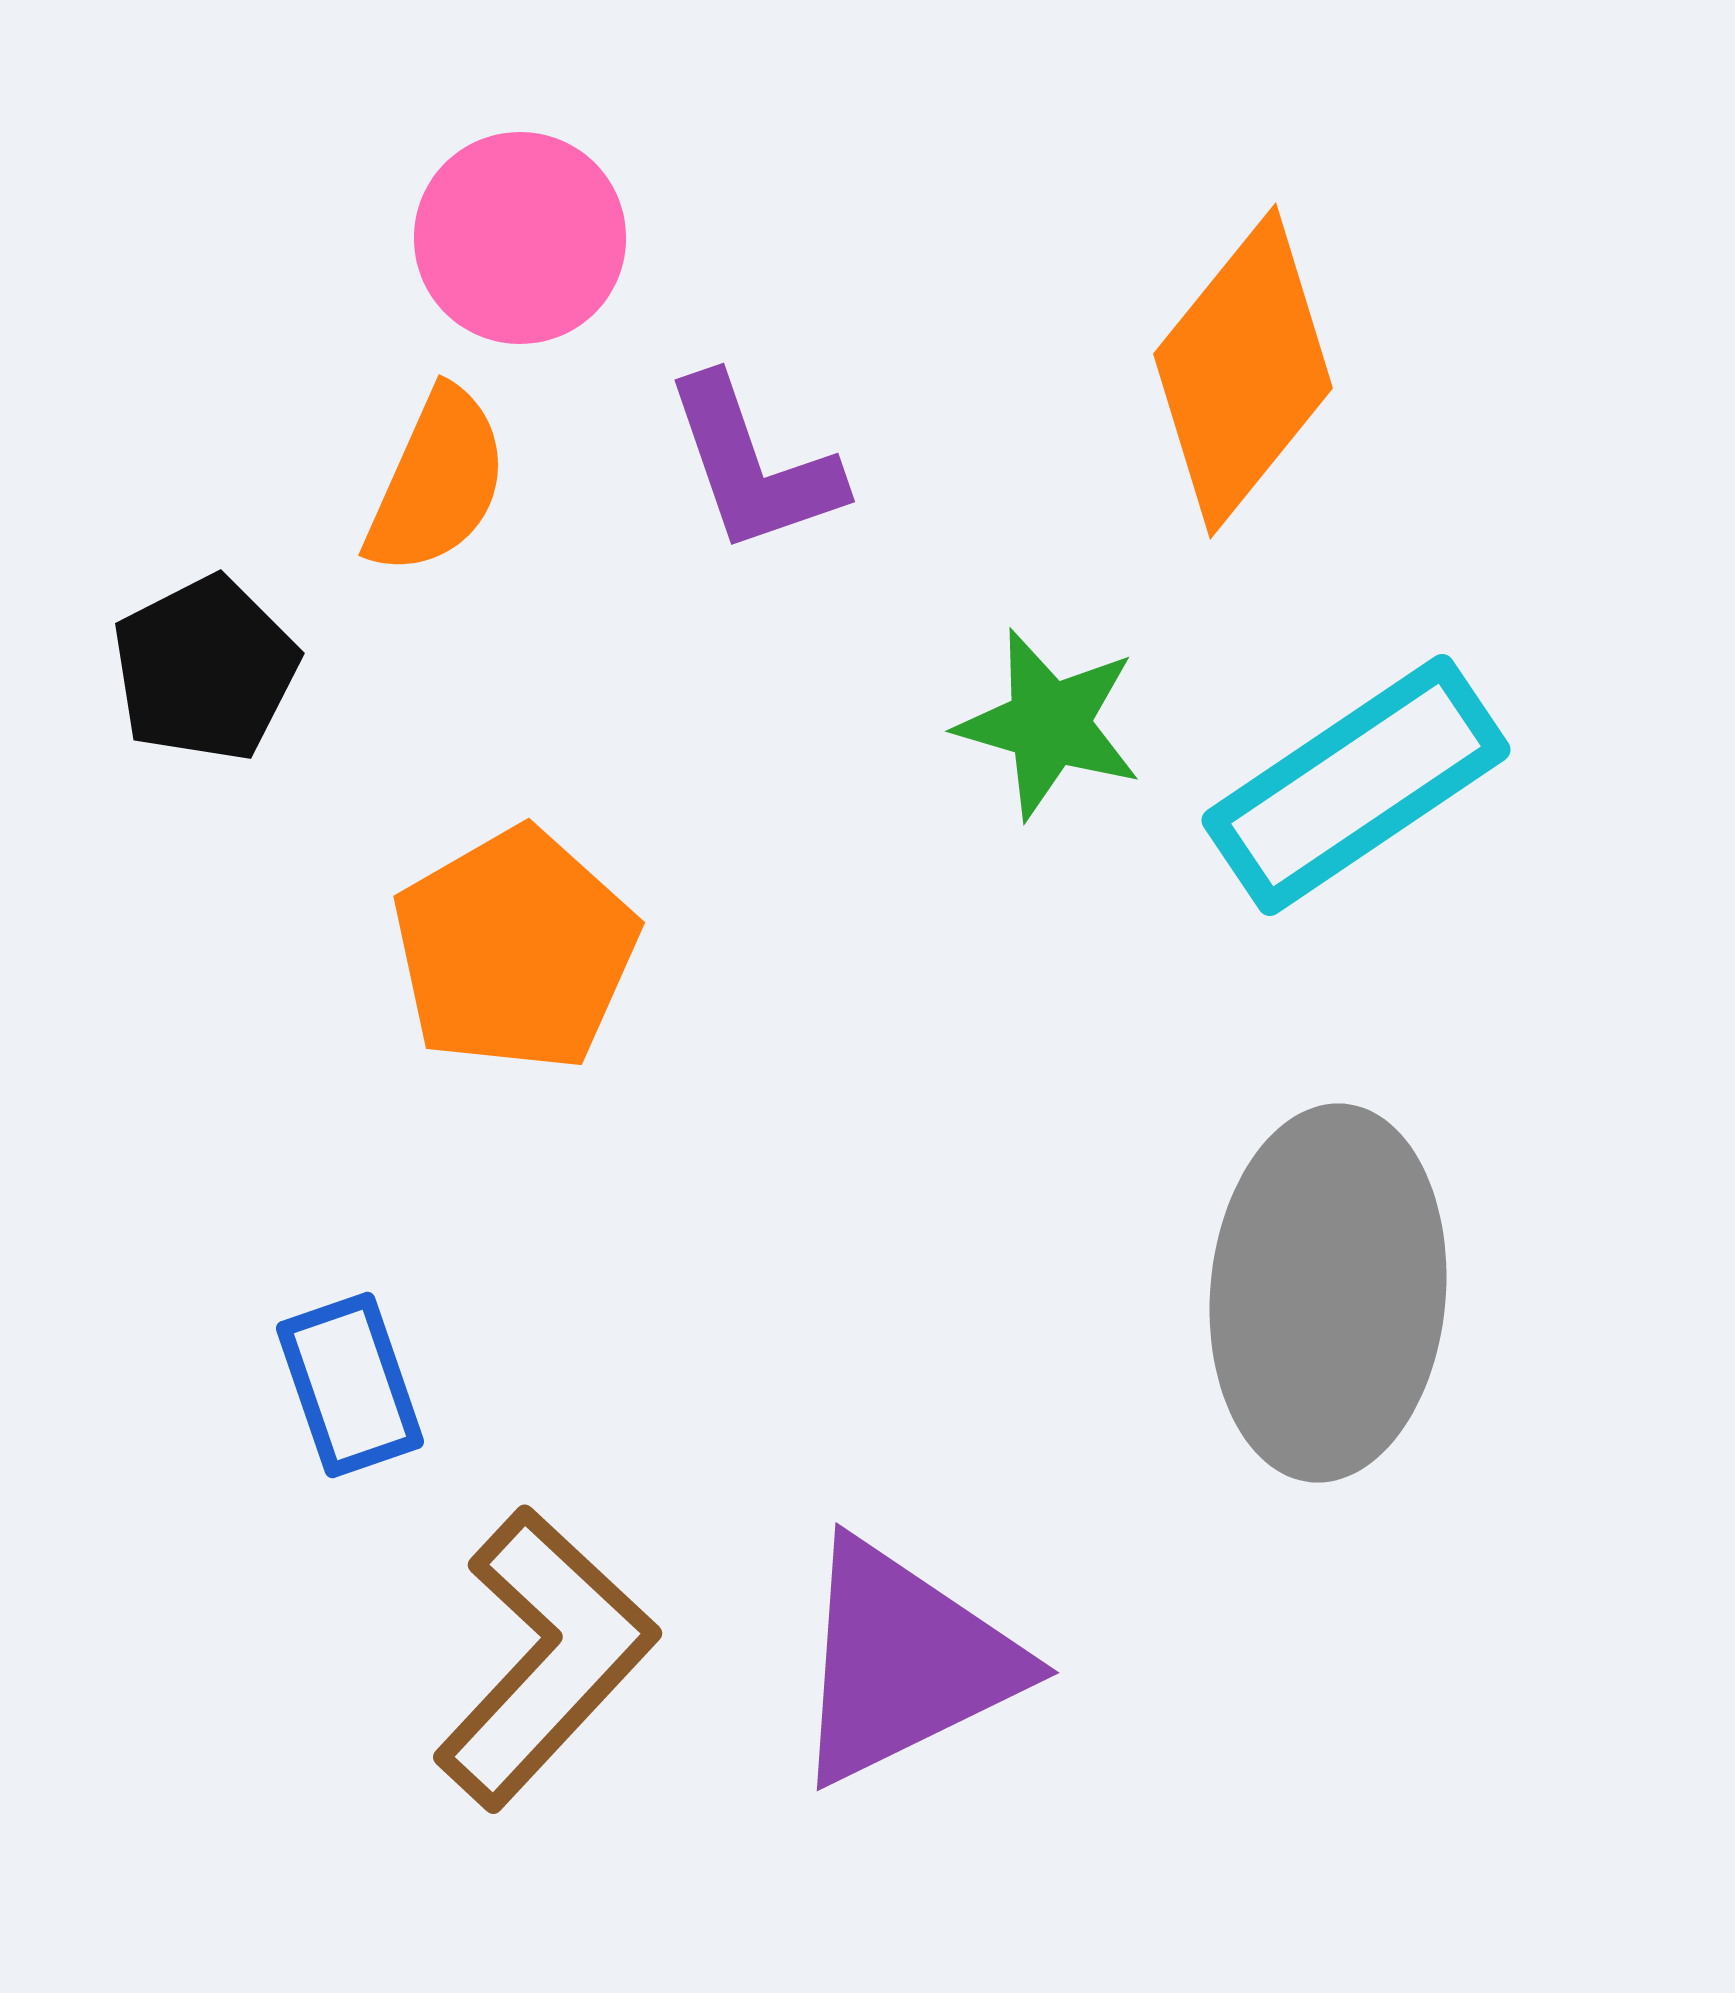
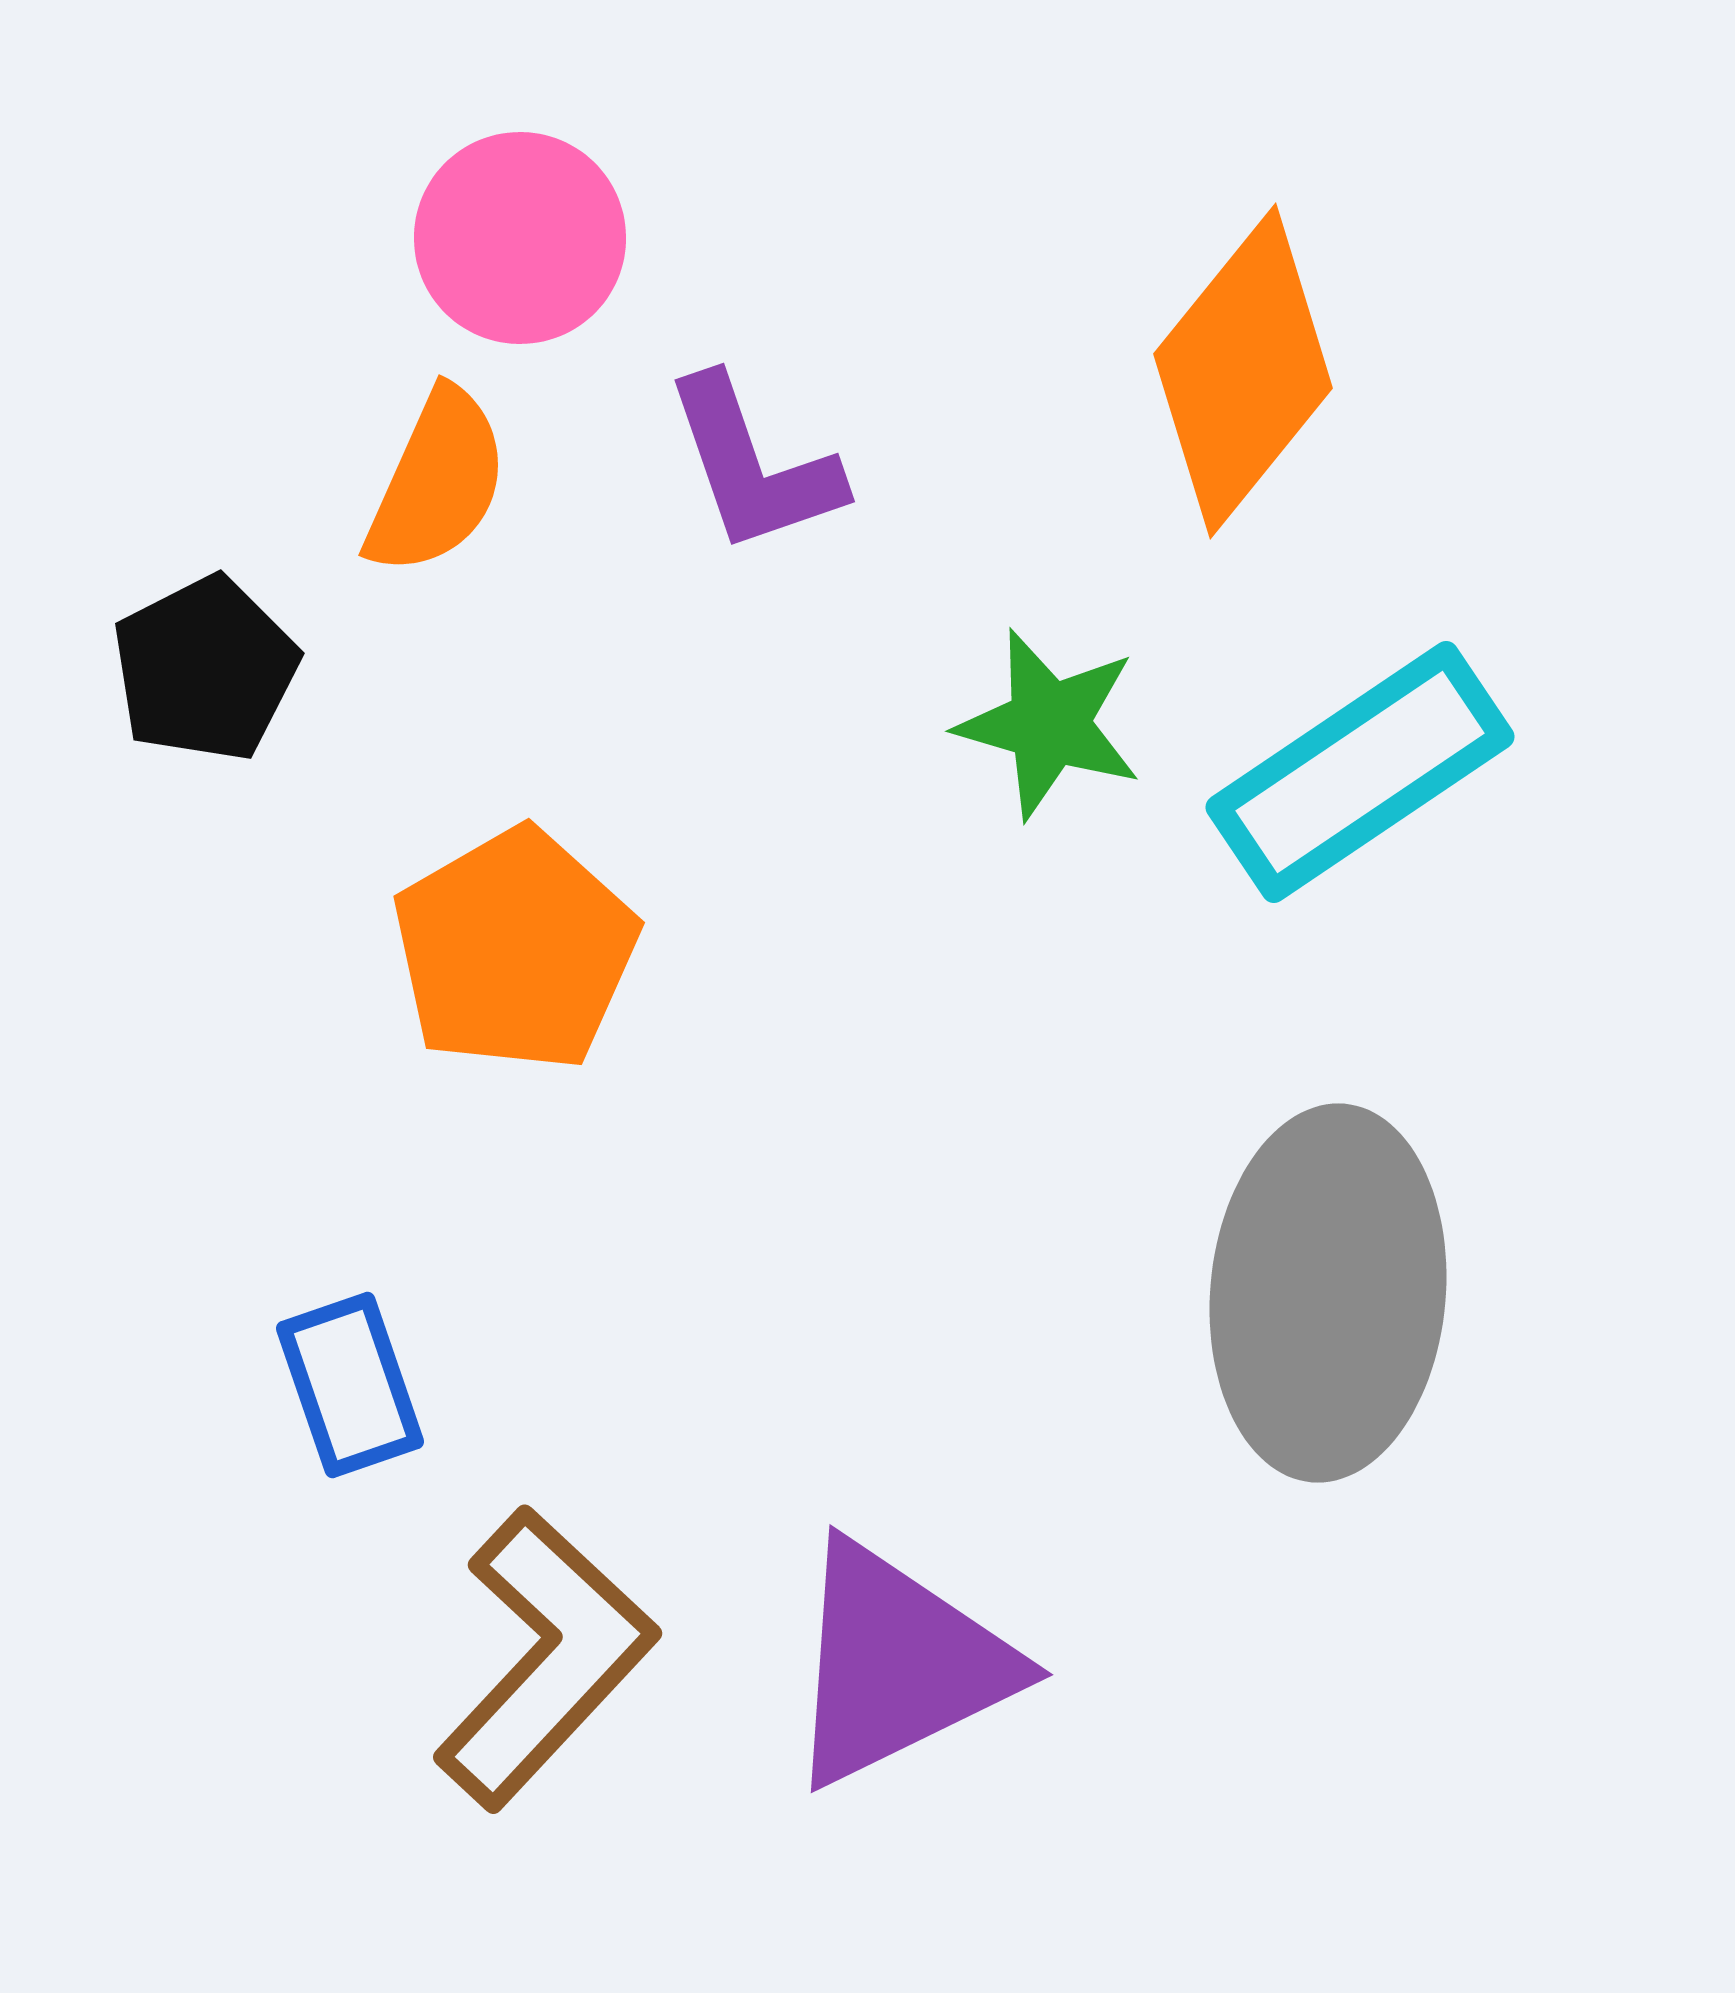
cyan rectangle: moved 4 px right, 13 px up
purple triangle: moved 6 px left, 2 px down
